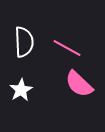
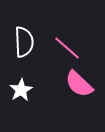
pink line: rotated 12 degrees clockwise
